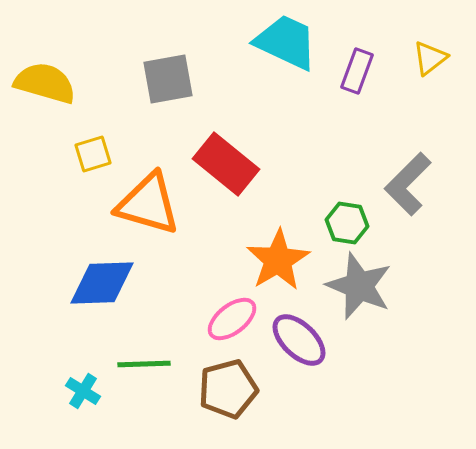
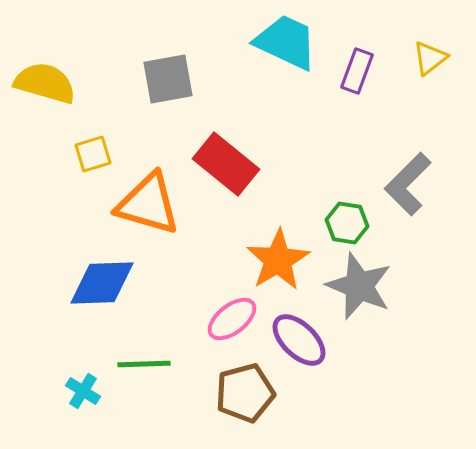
brown pentagon: moved 17 px right, 4 px down
